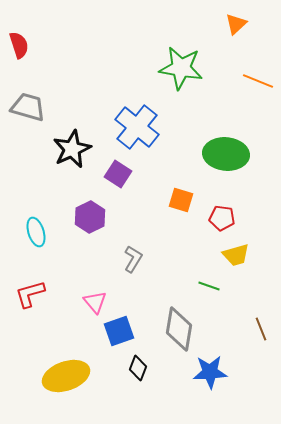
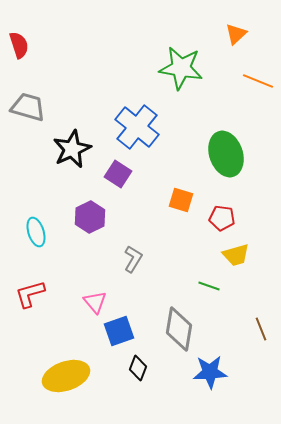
orange triangle: moved 10 px down
green ellipse: rotated 66 degrees clockwise
